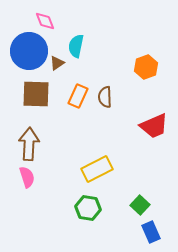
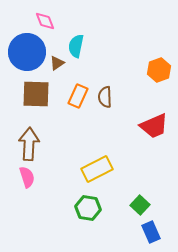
blue circle: moved 2 px left, 1 px down
orange hexagon: moved 13 px right, 3 px down
